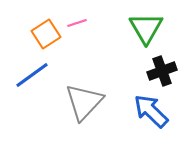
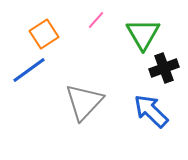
pink line: moved 19 px right, 3 px up; rotated 30 degrees counterclockwise
green triangle: moved 3 px left, 6 px down
orange square: moved 2 px left
black cross: moved 2 px right, 3 px up
blue line: moved 3 px left, 5 px up
